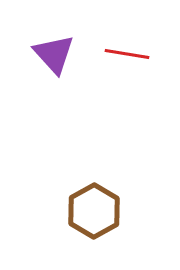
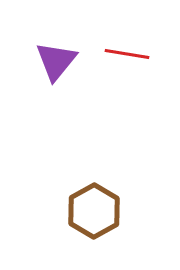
purple triangle: moved 2 px right, 7 px down; rotated 21 degrees clockwise
